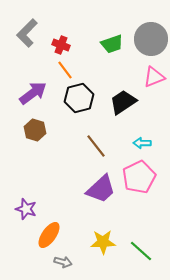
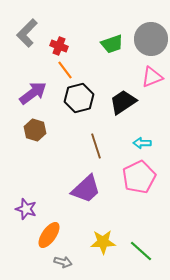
red cross: moved 2 px left, 1 px down
pink triangle: moved 2 px left
brown line: rotated 20 degrees clockwise
purple trapezoid: moved 15 px left
